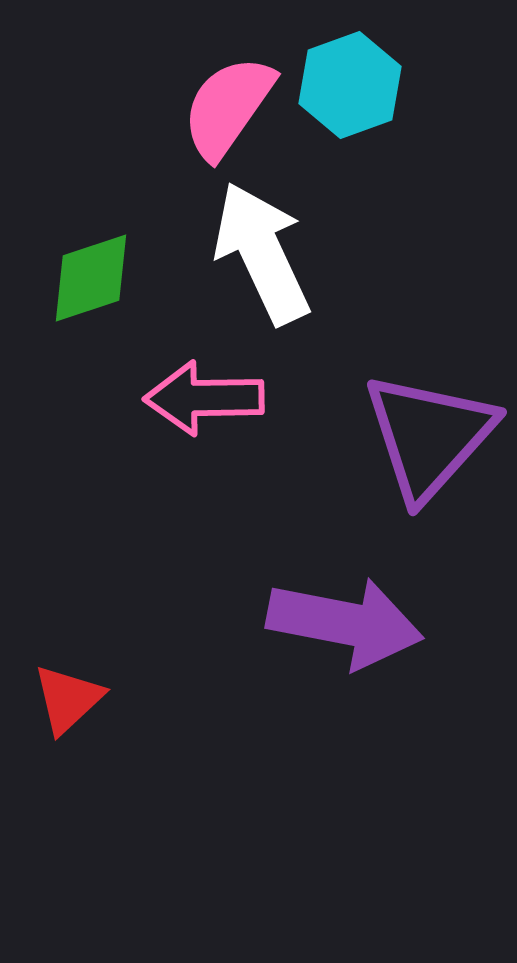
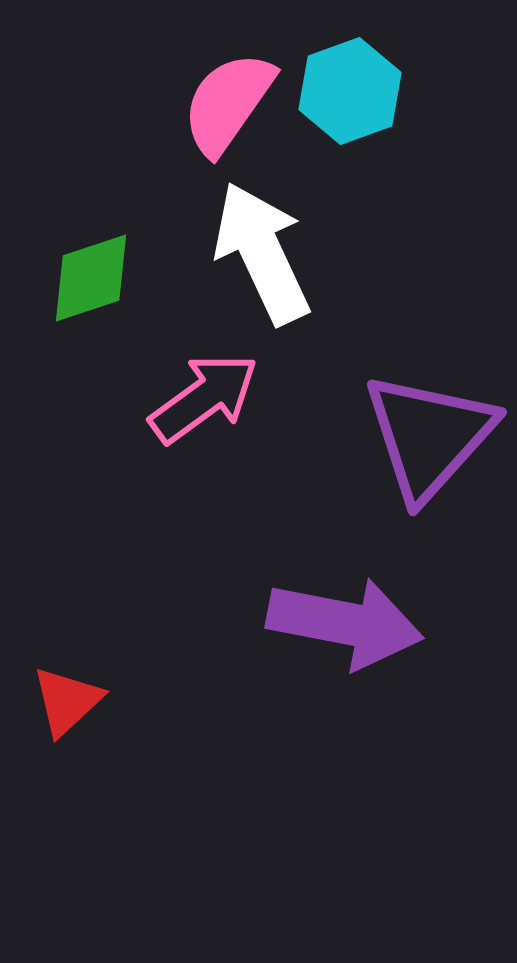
cyan hexagon: moved 6 px down
pink semicircle: moved 4 px up
pink arrow: rotated 145 degrees clockwise
red triangle: moved 1 px left, 2 px down
